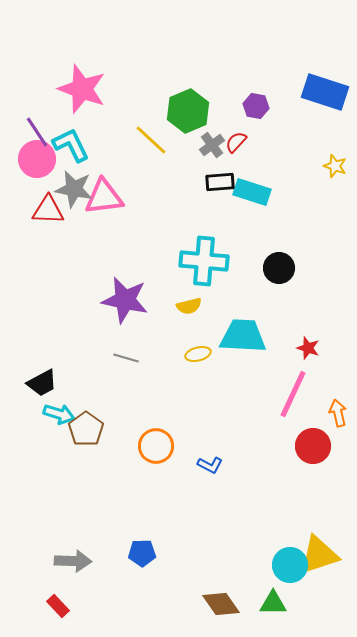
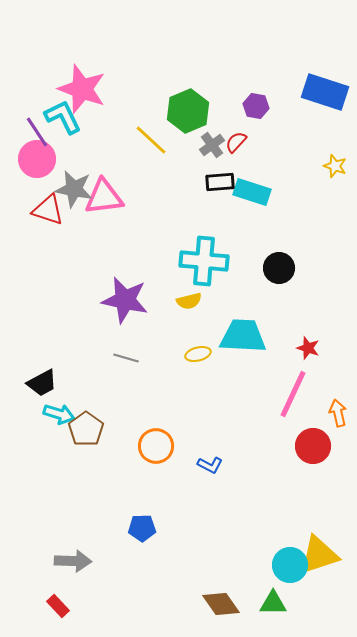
cyan L-shape: moved 8 px left, 28 px up
red triangle: rotated 16 degrees clockwise
yellow semicircle: moved 5 px up
blue pentagon: moved 25 px up
